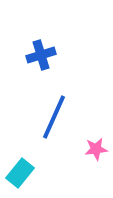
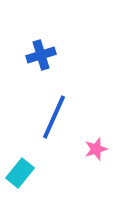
pink star: rotated 10 degrees counterclockwise
